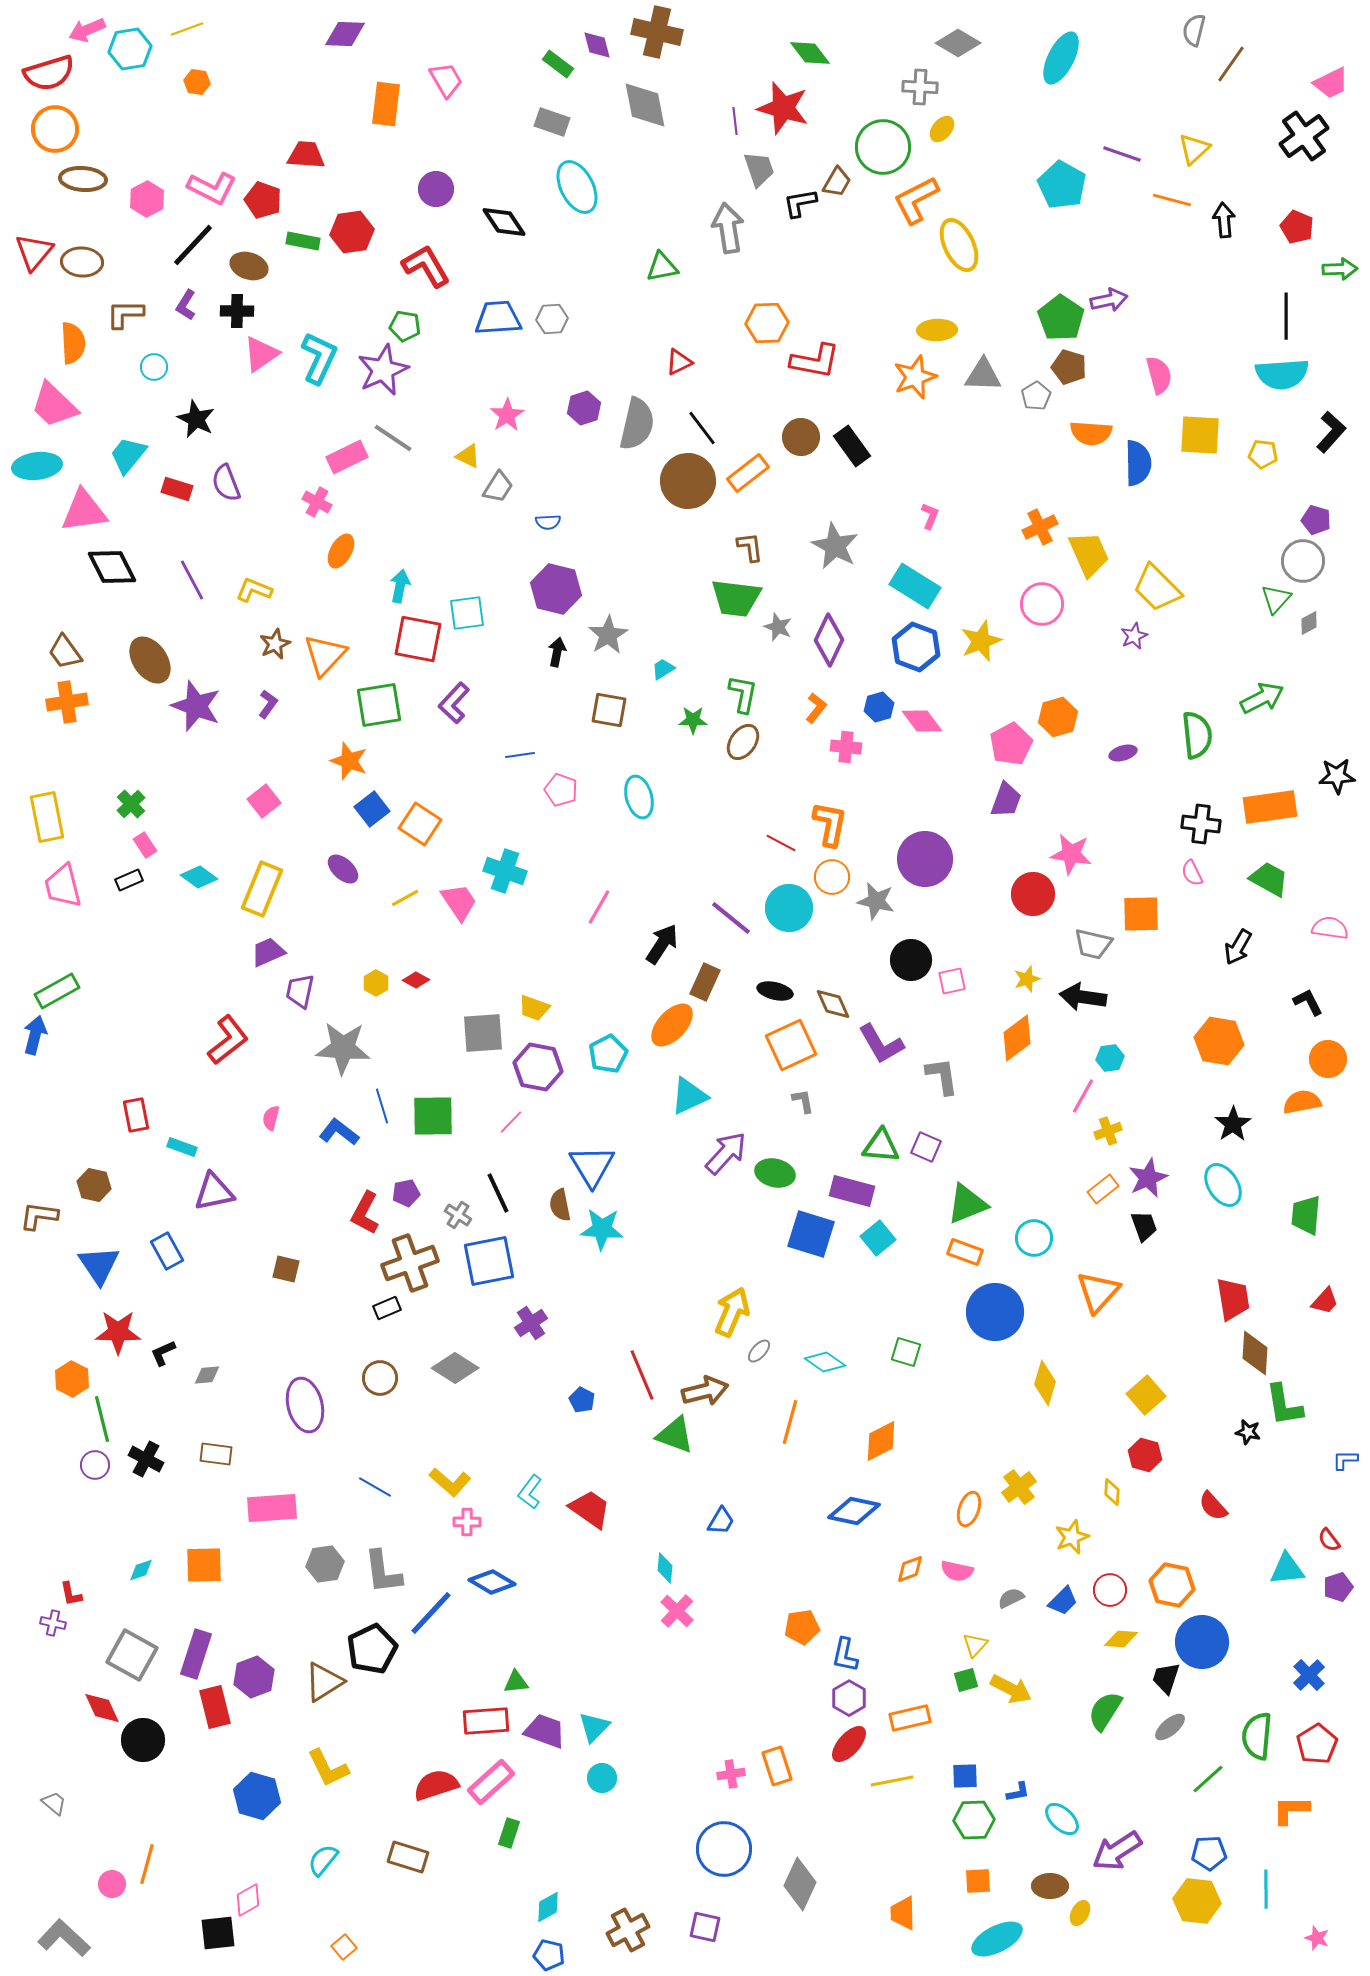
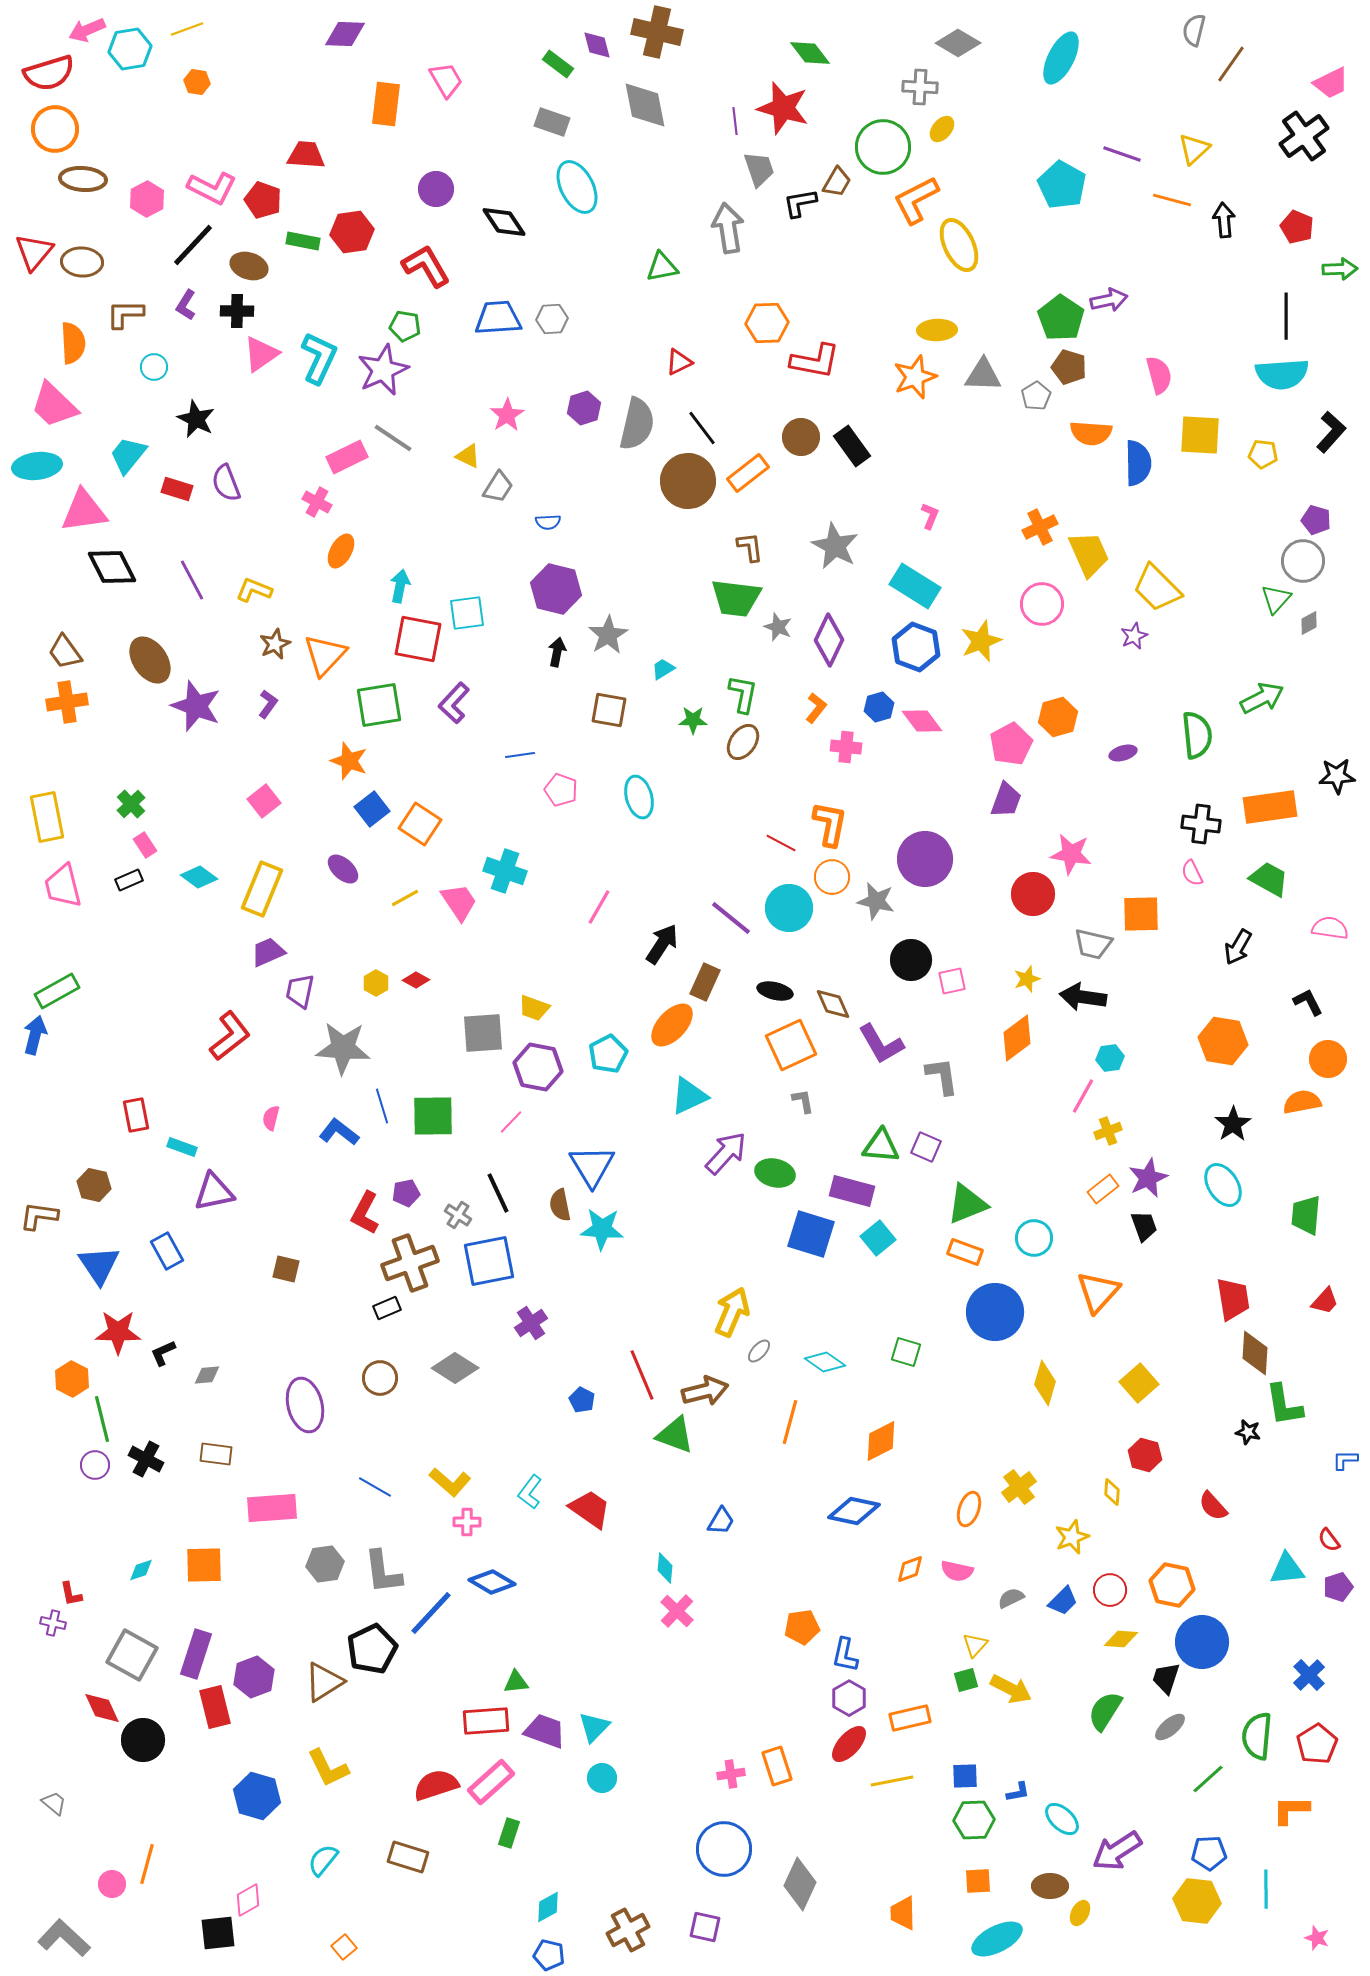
red L-shape at (228, 1040): moved 2 px right, 4 px up
orange hexagon at (1219, 1041): moved 4 px right
yellow square at (1146, 1395): moved 7 px left, 12 px up
